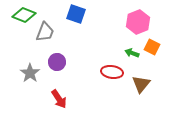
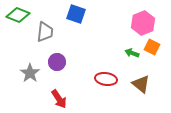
green diamond: moved 6 px left
pink hexagon: moved 5 px right, 1 px down
gray trapezoid: rotated 15 degrees counterclockwise
red ellipse: moved 6 px left, 7 px down
brown triangle: rotated 30 degrees counterclockwise
